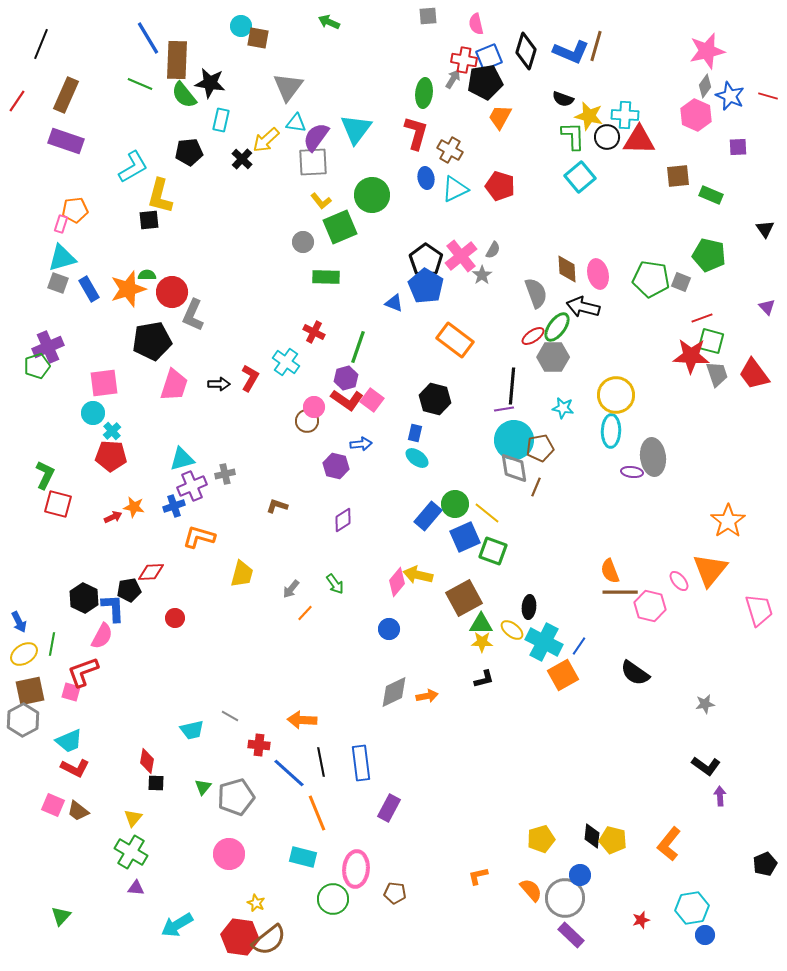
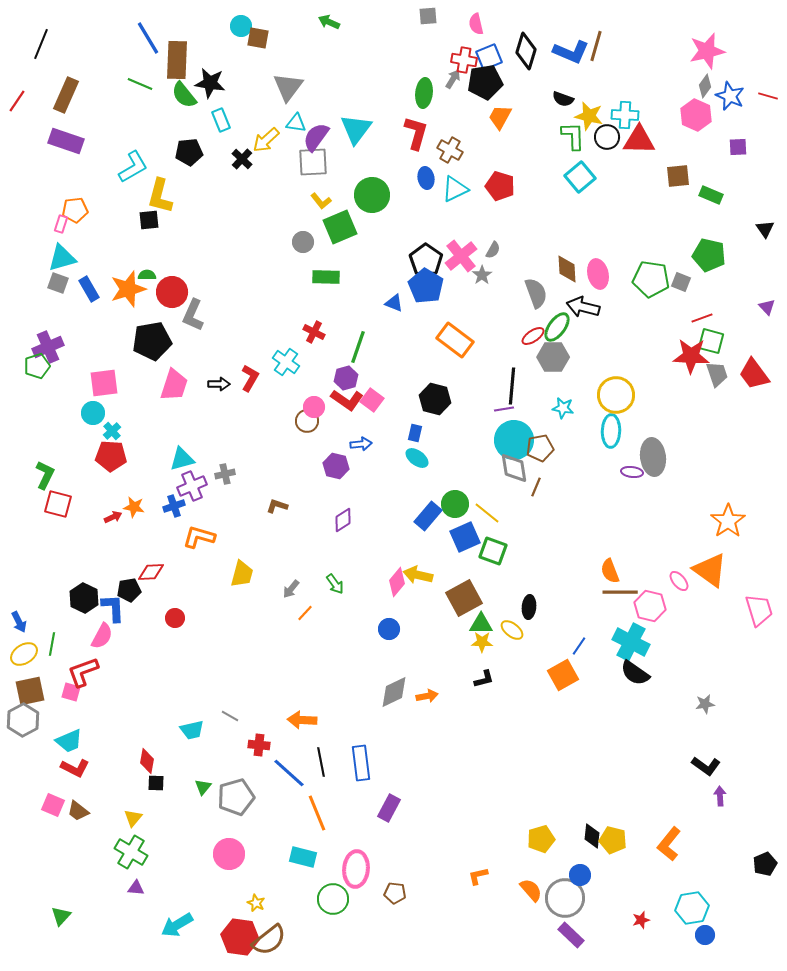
cyan rectangle at (221, 120): rotated 35 degrees counterclockwise
orange triangle at (710, 570): rotated 33 degrees counterclockwise
cyan cross at (544, 642): moved 87 px right
